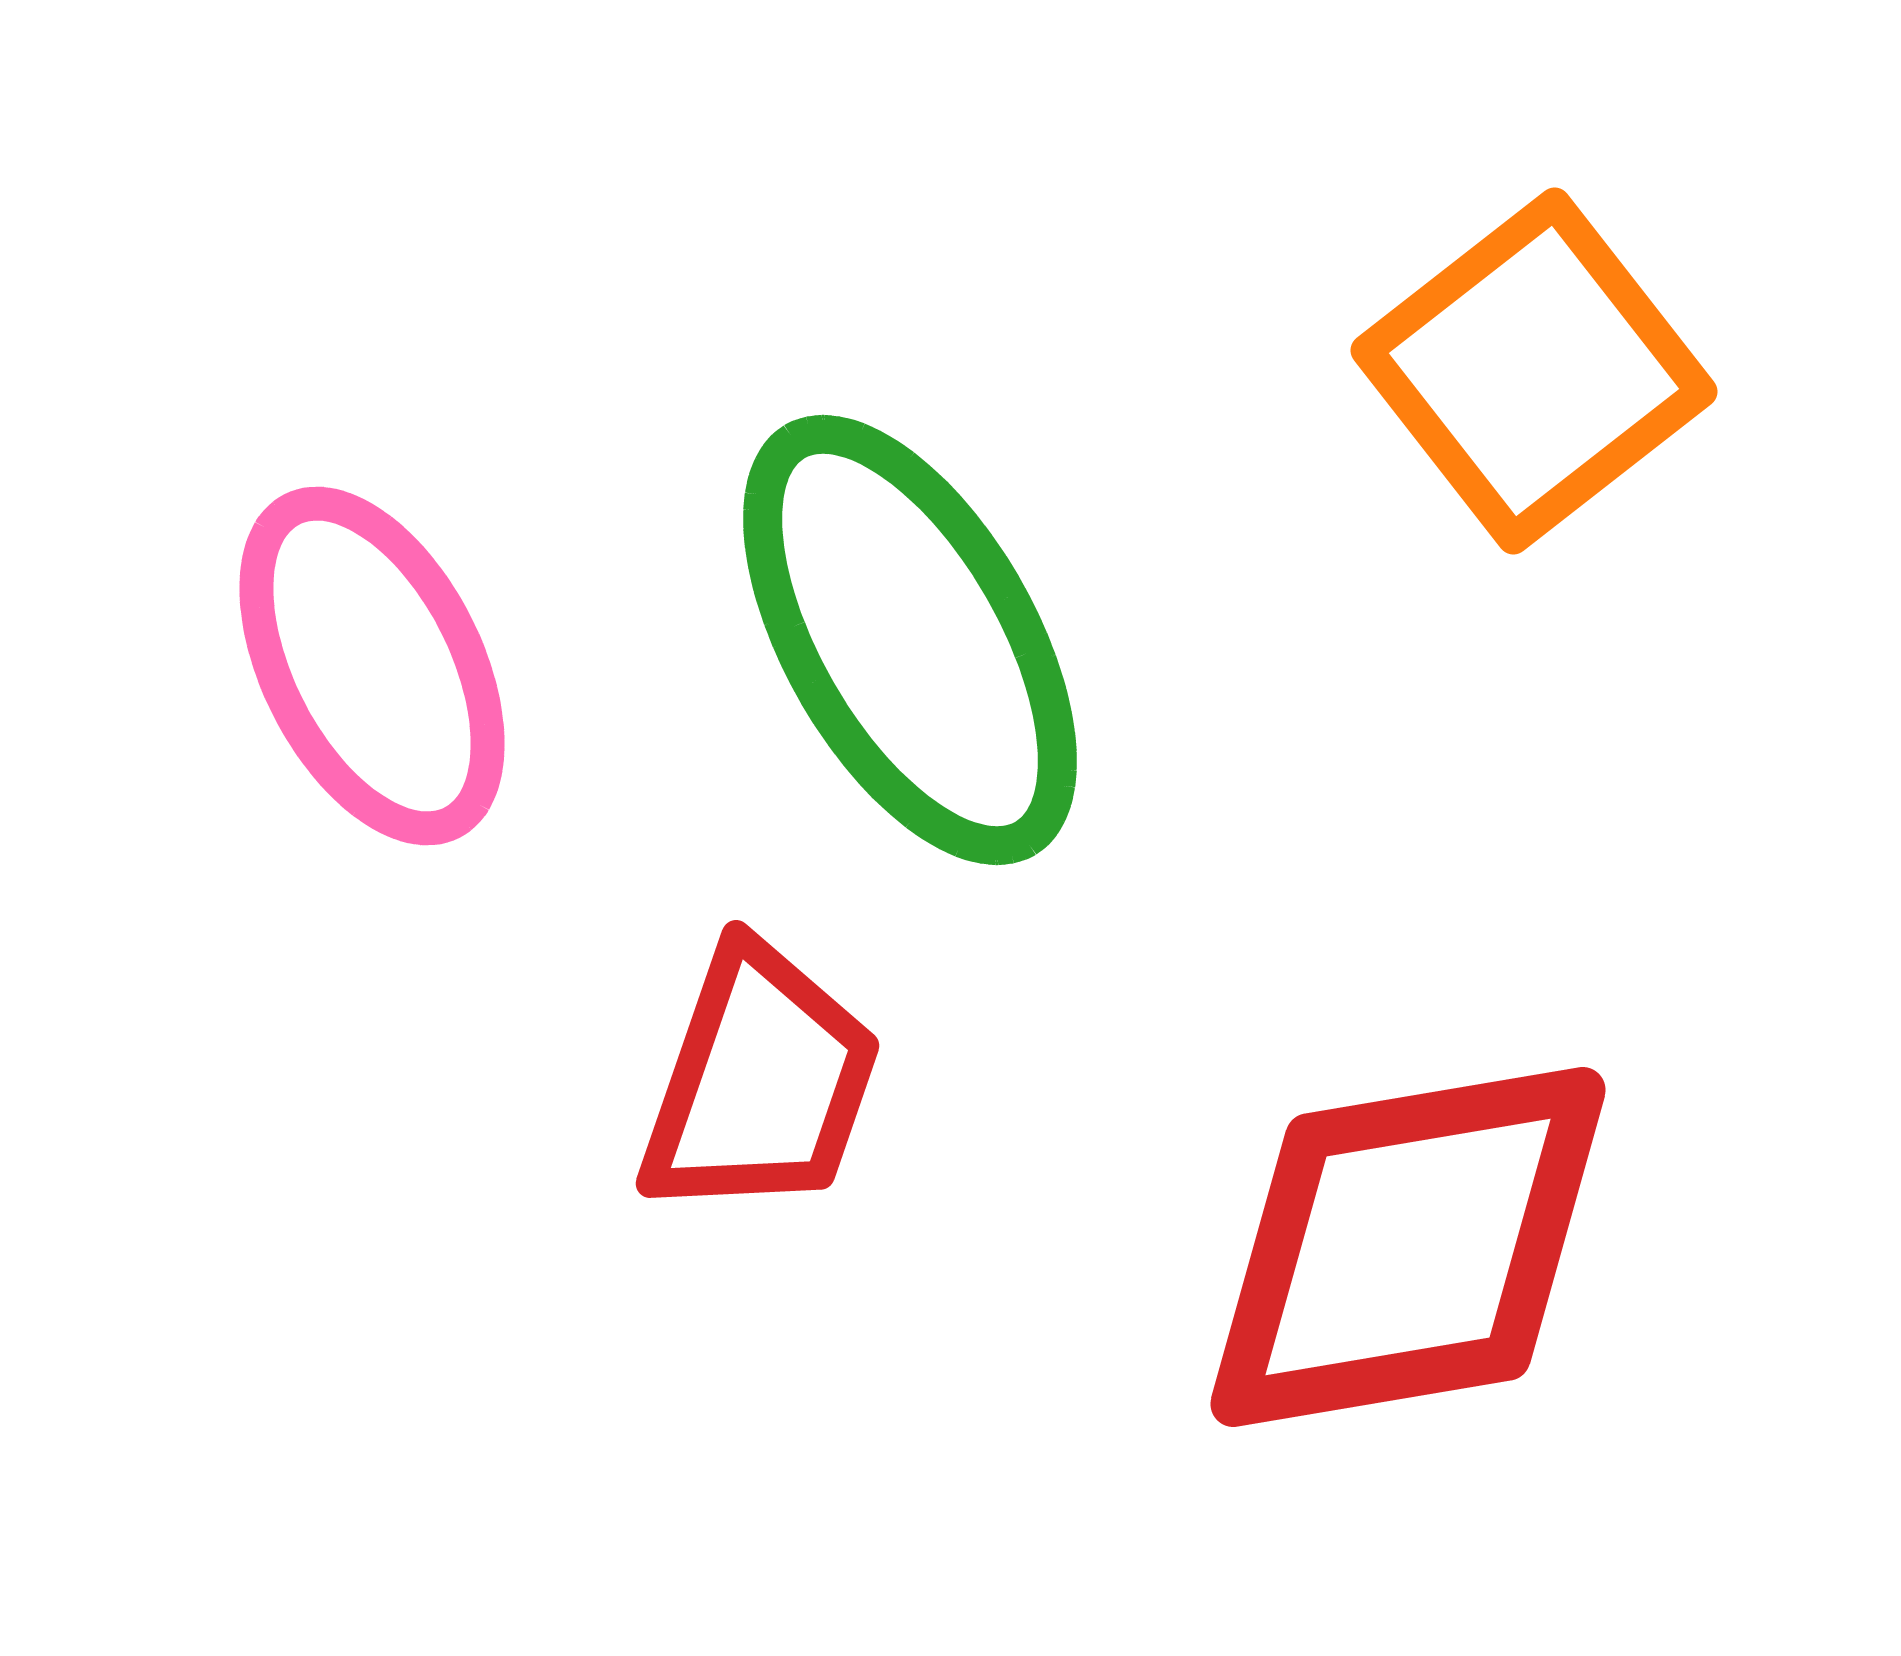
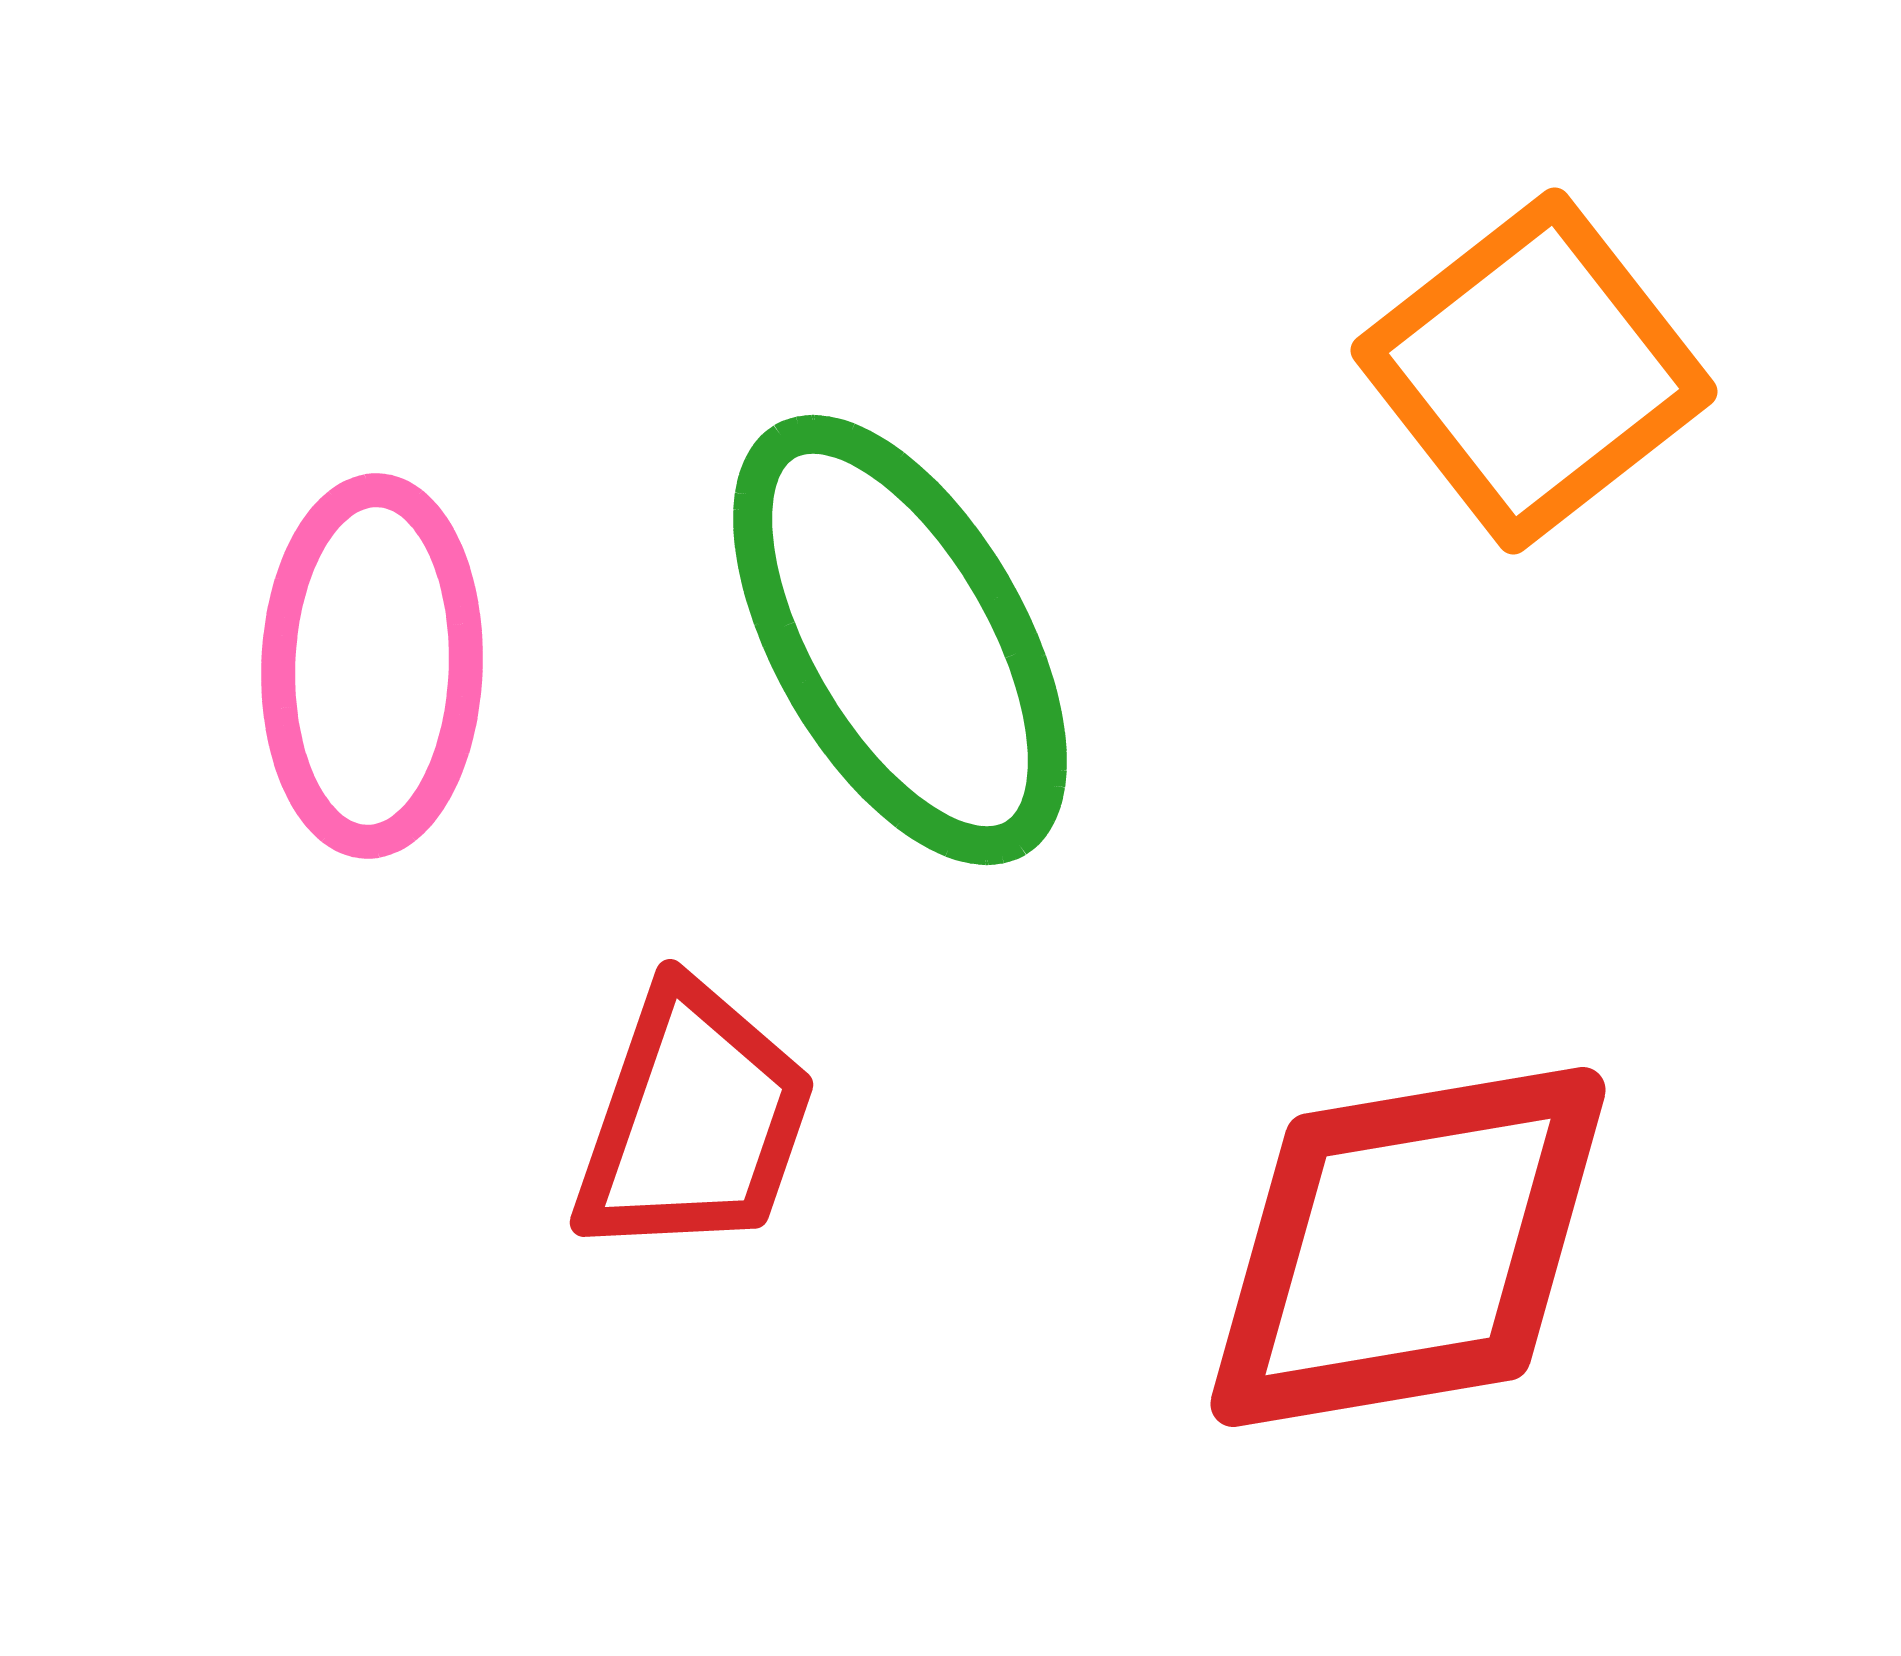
green ellipse: moved 10 px left
pink ellipse: rotated 29 degrees clockwise
red trapezoid: moved 66 px left, 39 px down
